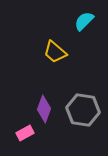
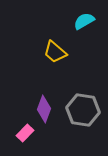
cyan semicircle: rotated 15 degrees clockwise
pink rectangle: rotated 18 degrees counterclockwise
